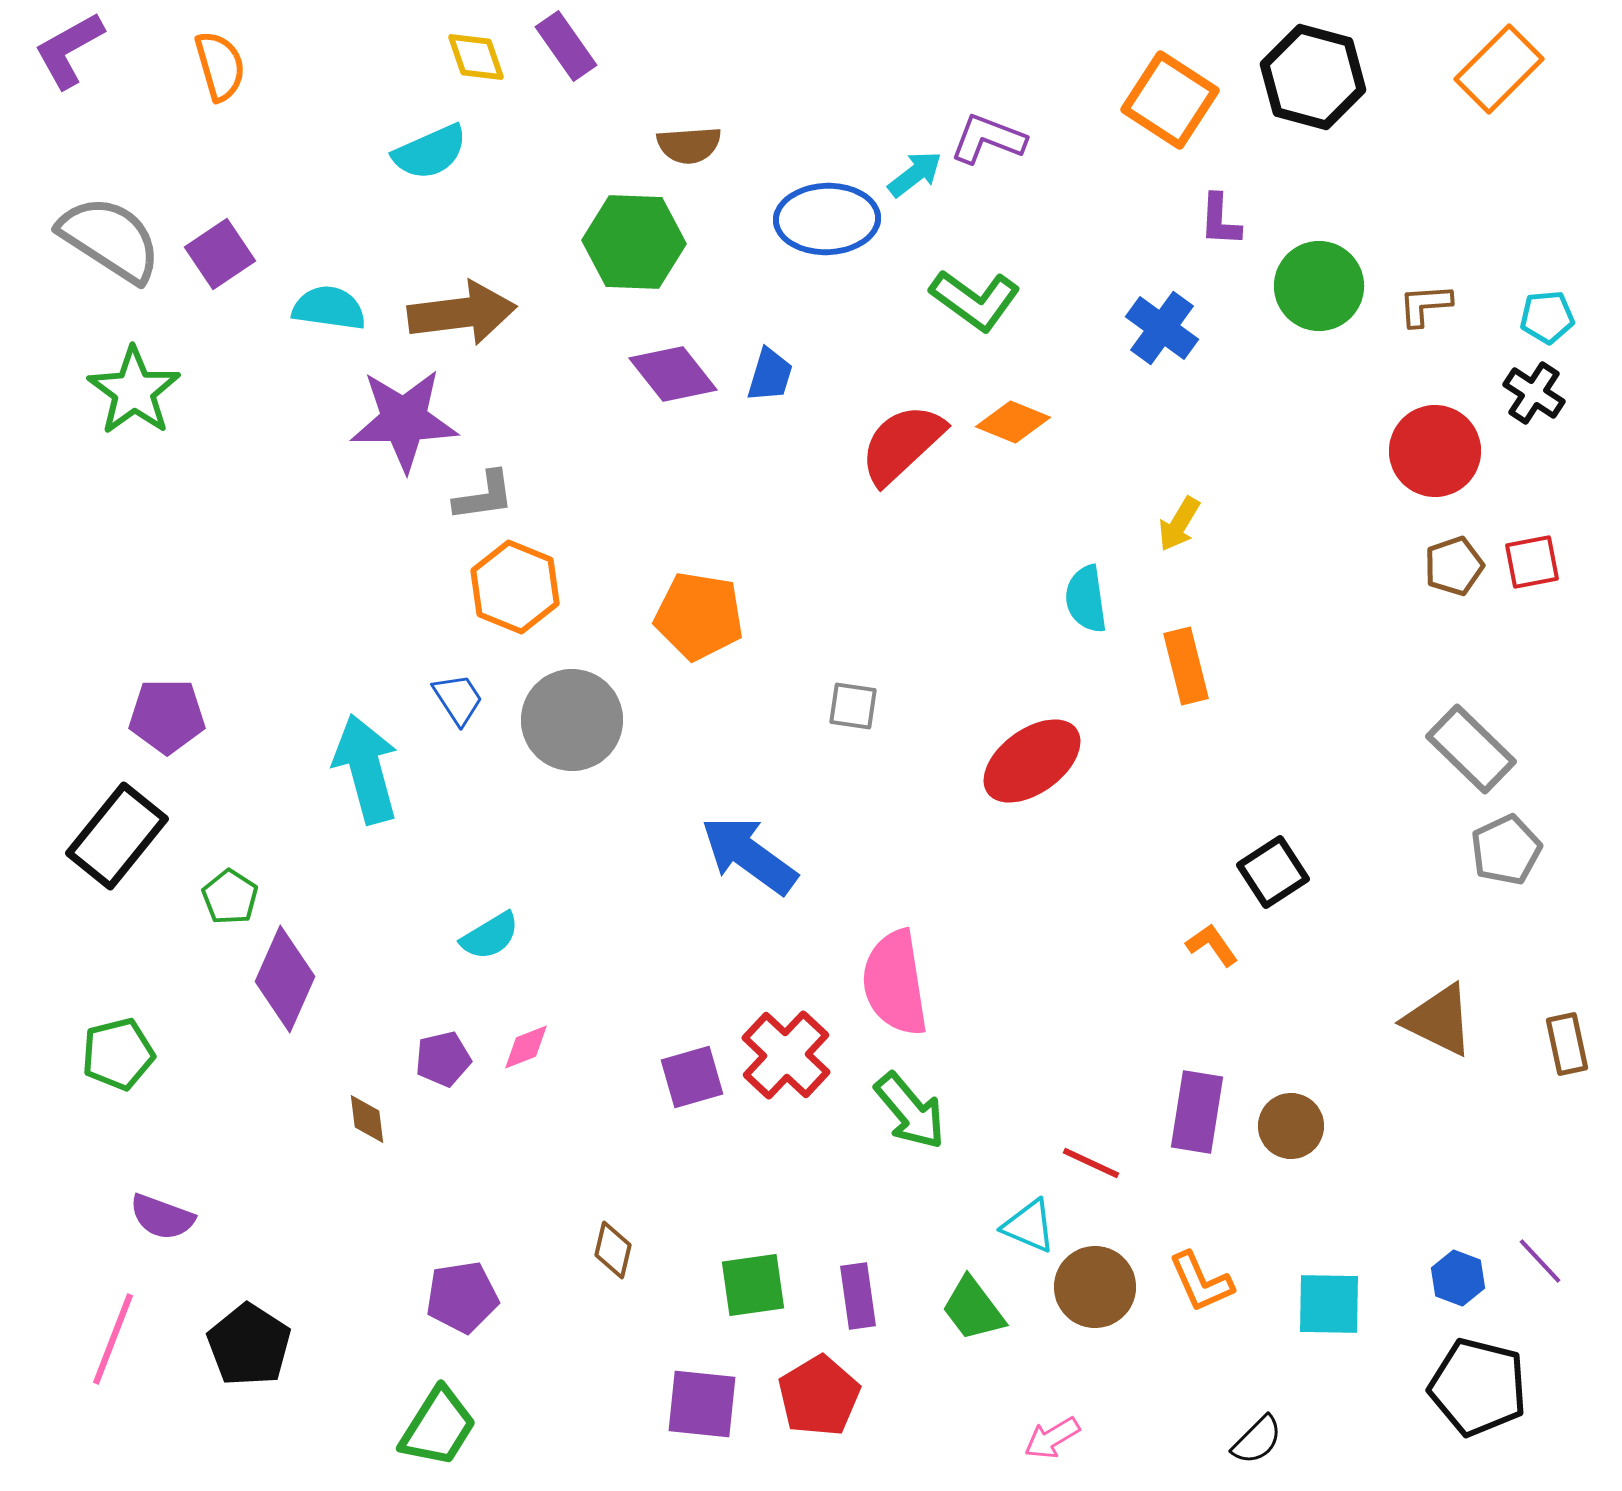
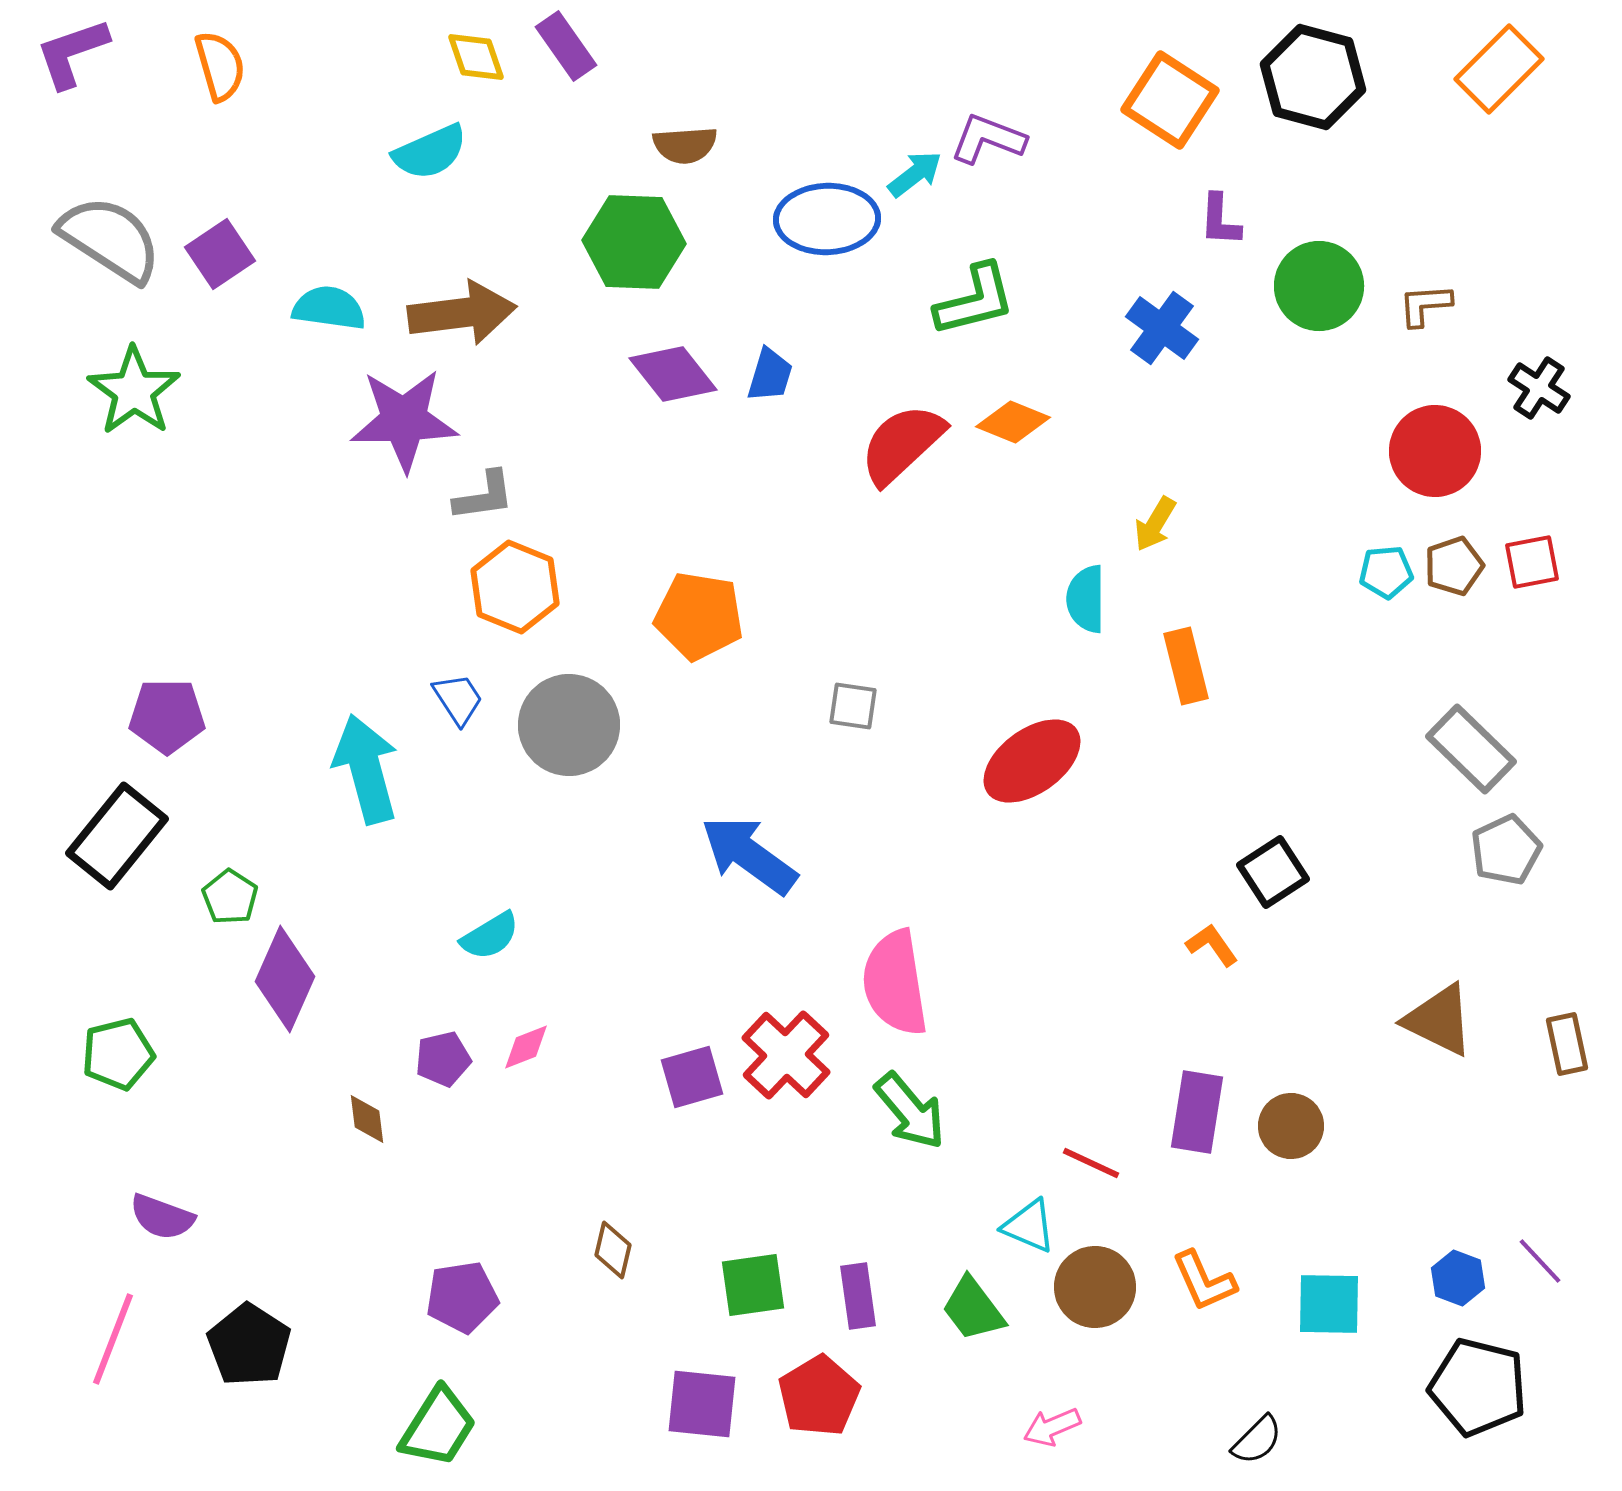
purple L-shape at (69, 50): moved 3 px right, 3 px down; rotated 10 degrees clockwise
brown semicircle at (689, 145): moved 4 px left
green L-shape at (975, 300): rotated 50 degrees counterclockwise
cyan pentagon at (1547, 317): moved 161 px left, 255 px down
black cross at (1534, 393): moved 5 px right, 5 px up
yellow arrow at (1179, 524): moved 24 px left
cyan semicircle at (1086, 599): rotated 8 degrees clockwise
gray circle at (572, 720): moved 3 px left, 5 px down
orange L-shape at (1201, 1282): moved 3 px right, 1 px up
pink arrow at (1052, 1438): moved 11 px up; rotated 8 degrees clockwise
